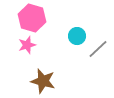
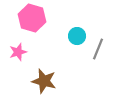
pink star: moved 9 px left, 7 px down
gray line: rotated 25 degrees counterclockwise
brown star: moved 1 px right
